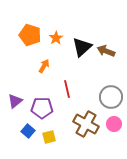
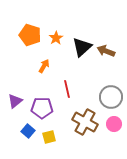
brown cross: moved 1 px left, 2 px up
